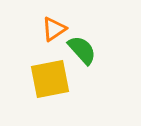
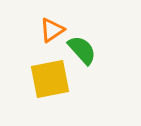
orange triangle: moved 2 px left, 1 px down
